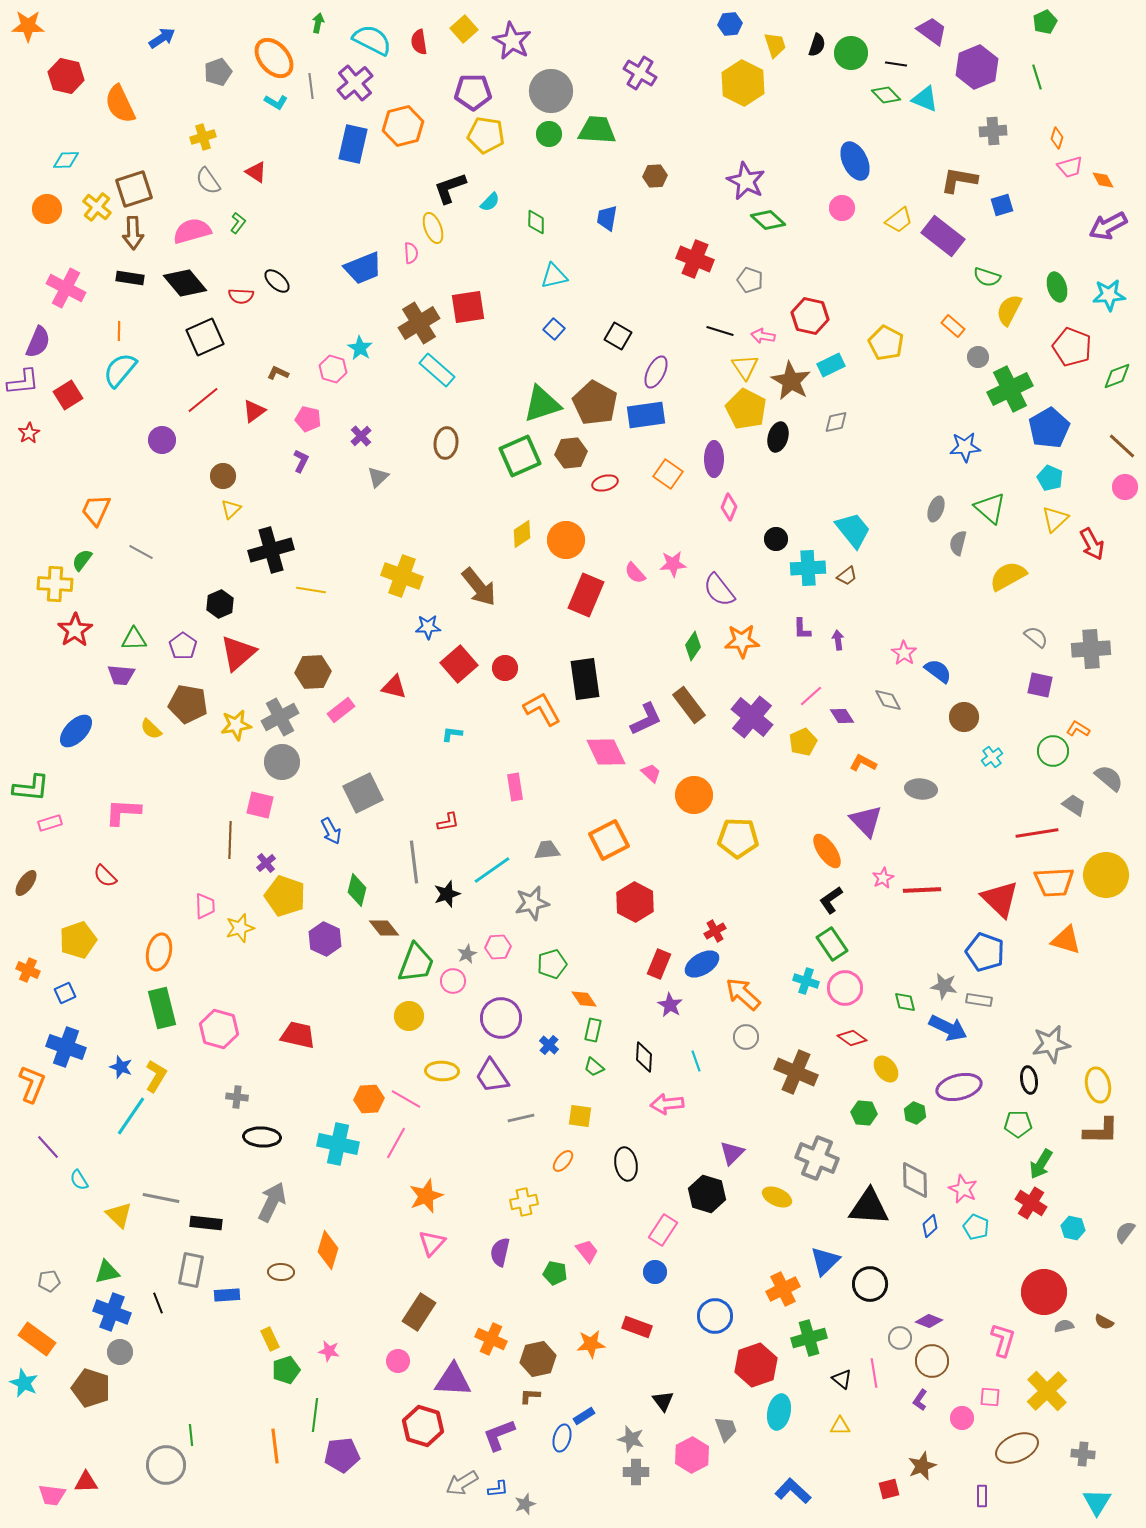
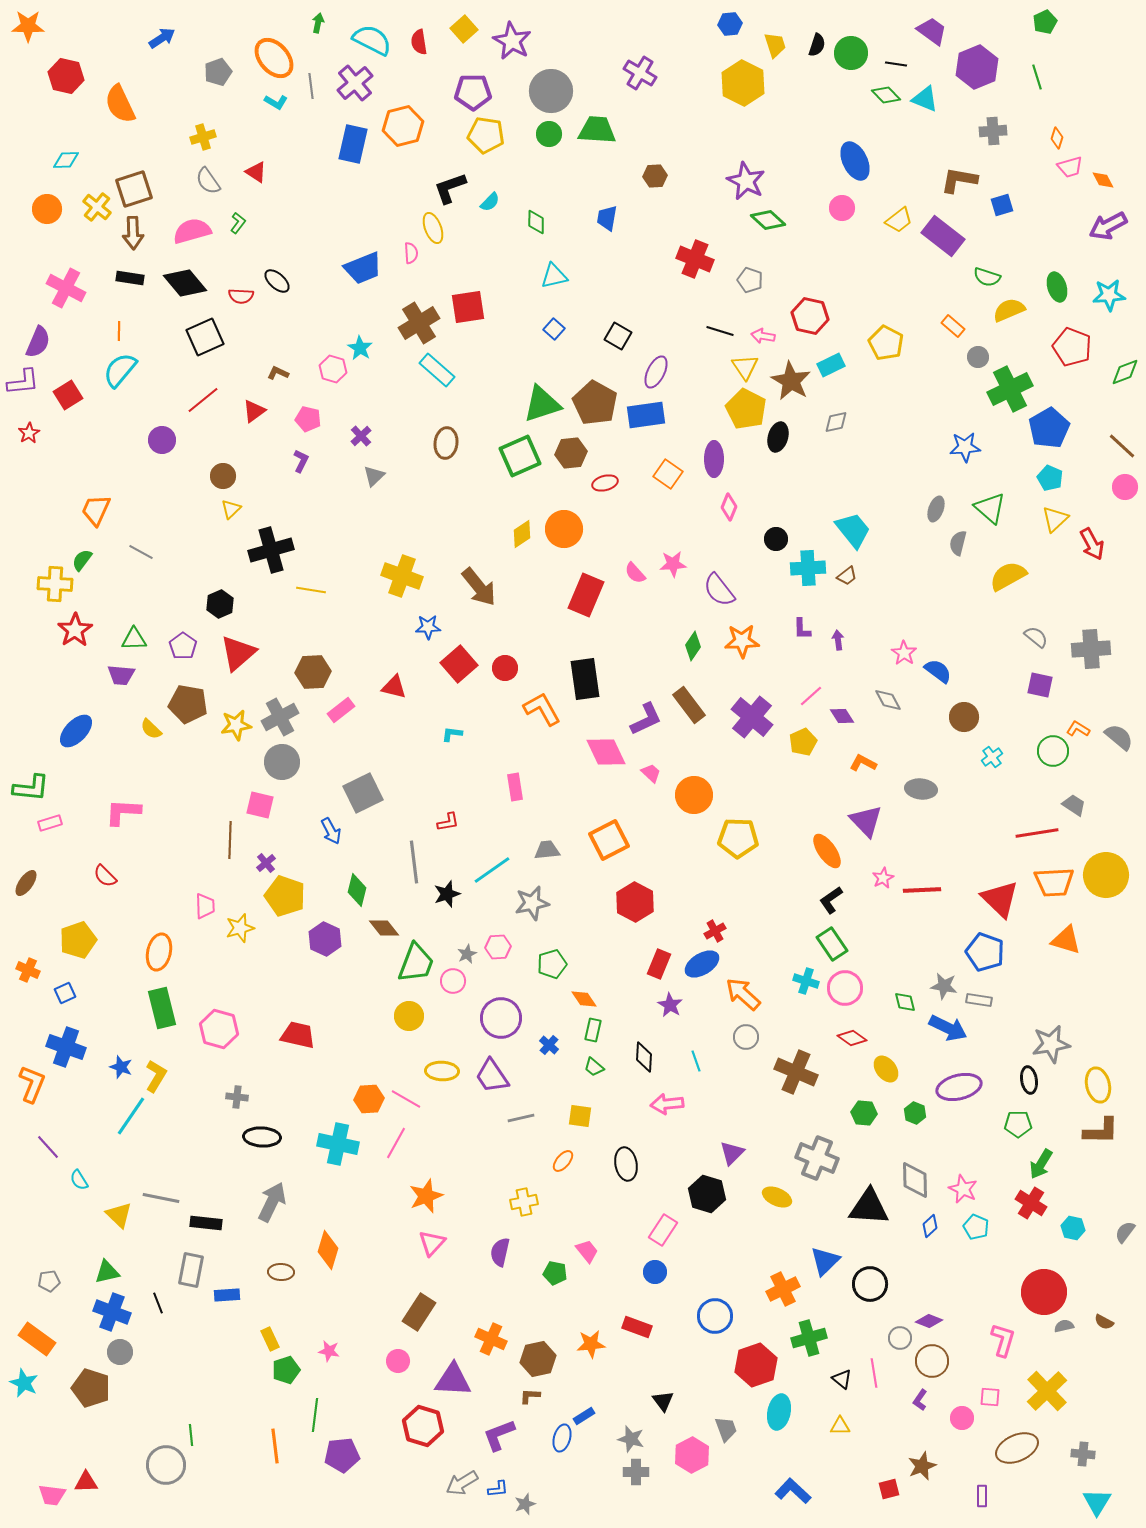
yellow semicircle at (1009, 310): rotated 40 degrees clockwise
green diamond at (1117, 376): moved 8 px right, 4 px up
gray triangle at (378, 477): moved 4 px left, 1 px up
orange circle at (566, 540): moved 2 px left, 11 px up
gray semicircle at (1109, 778): moved 10 px right, 41 px up
